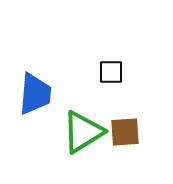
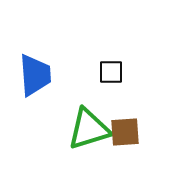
blue trapezoid: moved 19 px up; rotated 9 degrees counterclockwise
green triangle: moved 6 px right, 3 px up; rotated 15 degrees clockwise
